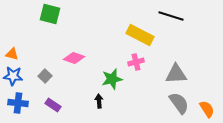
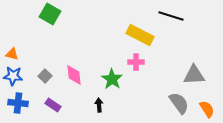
green square: rotated 15 degrees clockwise
pink diamond: moved 17 px down; rotated 65 degrees clockwise
pink cross: rotated 14 degrees clockwise
gray triangle: moved 18 px right, 1 px down
green star: rotated 25 degrees counterclockwise
black arrow: moved 4 px down
